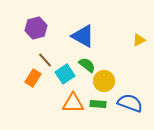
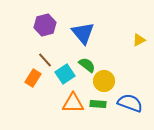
purple hexagon: moved 9 px right, 3 px up
blue triangle: moved 3 px up; rotated 20 degrees clockwise
